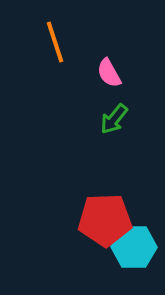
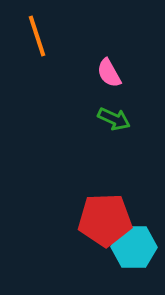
orange line: moved 18 px left, 6 px up
green arrow: rotated 104 degrees counterclockwise
